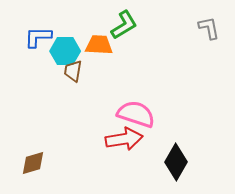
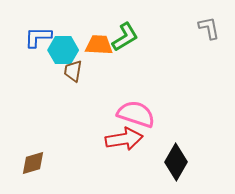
green L-shape: moved 1 px right, 12 px down
cyan hexagon: moved 2 px left, 1 px up
